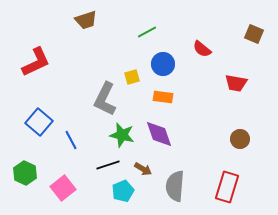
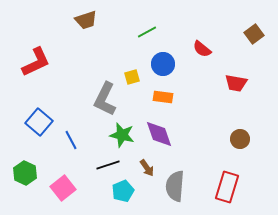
brown square: rotated 30 degrees clockwise
brown arrow: moved 4 px right, 1 px up; rotated 24 degrees clockwise
